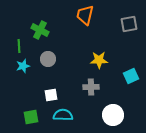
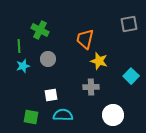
orange trapezoid: moved 24 px down
yellow star: moved 1 px down; rotated 18 degrees clockwise
cyan square: rotated 21 degrees counterclockwise
green square: rotated 21 degrees clockwise
